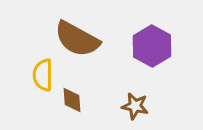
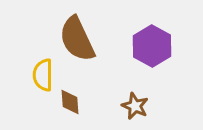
brown semicircle: rotated 36 degrees clockwise
brown diamond: moved 2 px left, 2 px down
brown star: rotated 12 degrees clockwise
